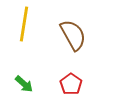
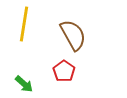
red pentagon: moved 7 px left, 13 px up
